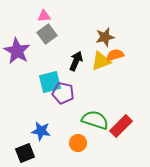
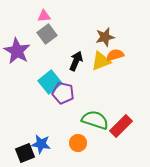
cyan square: rotated 25 degrees counterclockwise
blue star: moved 13 px down
